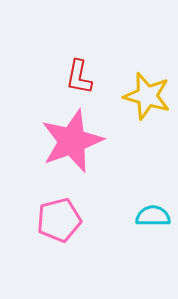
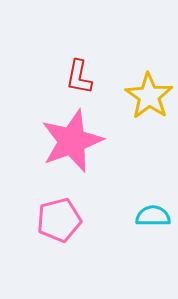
yellow star: moved 2 px right; rotated 18 degrees clockwise
